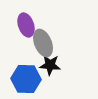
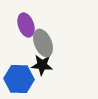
black star: moved 8 px left
blue hexagon: moved 7 px left
